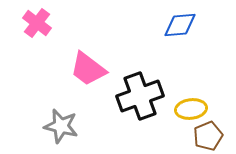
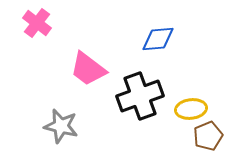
blue diamond: moved 22 px left, 14 px down
